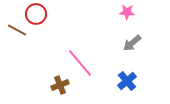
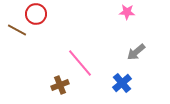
gray arrow: moved 4 px right, 9 px down
blue cross: moved 5 px left, 2 px down
